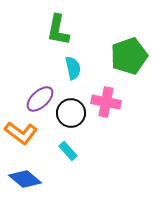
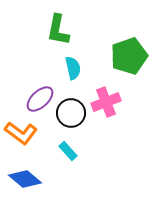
pink cross: rotated 32 degrees counterclockwise
